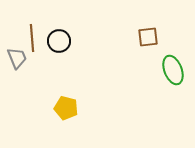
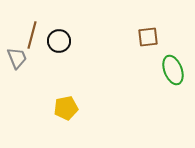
brown line: moved 3 px up; rotated 20 degrees clockwise
yellow pentagon: rotated 25 degrees counterclockwise
